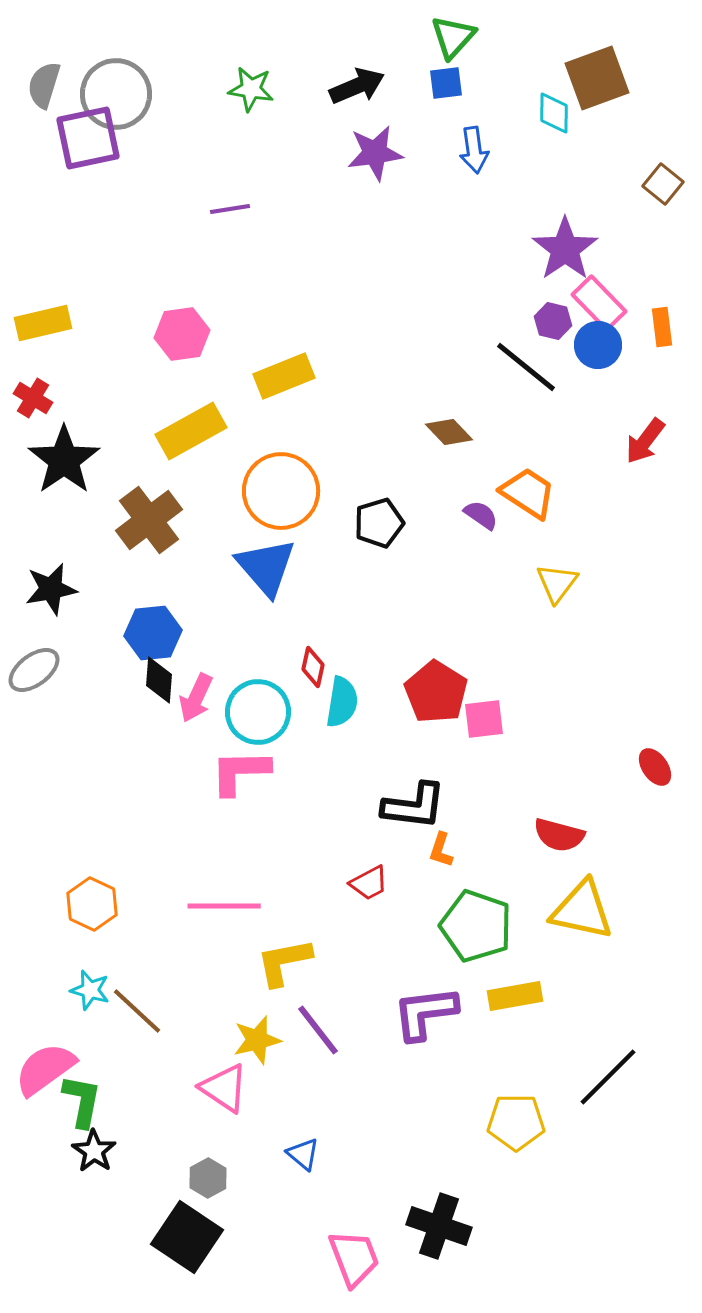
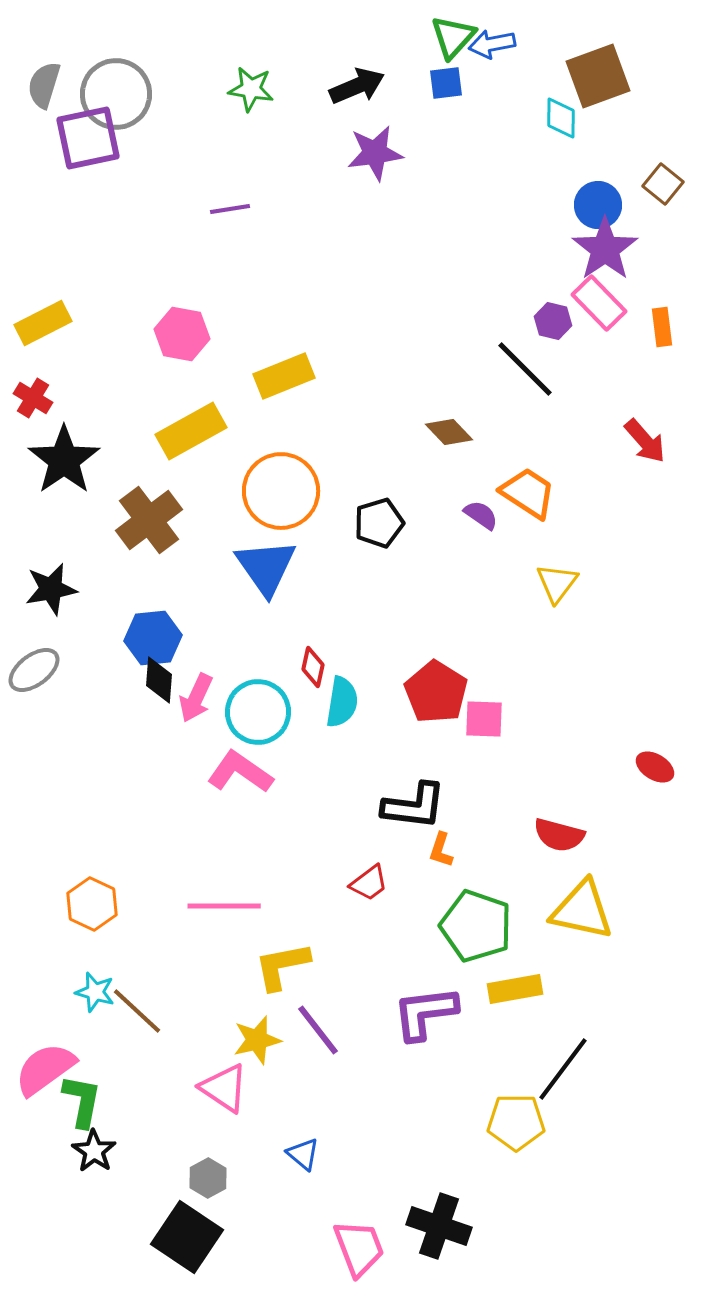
brown square at (597, 78): moved 1 px right, 2 px up
cyan diamond at (554, 113): moved 7 px right, 5 px down
blue arrow at (474, 150): moved 18 px right, 106 px up; rotated 87 degrees clockwise
purple star at (565, 249): moved 40 px right
yellow rectangle at (43, 323): rotated 14 degrees counterclockwise
pink hexagon at (182, 334): rotated 18 degrees clockwise
blue circle at (598, 345): moved 140 px up
black line at (526, 367): moved 1 px left, 2 px down; rotated 6 degrees clockwise
red arrow at (645, 441): rotated 78 degrees counterclockwise
blue triangle at (266, 567): rotated 6 degrees clockwise
blue hexagon at (153, 633): moved 5 px down
pink square at (484, 719): rotated 9 degrees clockwise
red ellipse at (655, 767): rotated 24 degrees counterclockwise
pink L-shape at (240, 772): rotated 36 degrees clockwise
red trapezoid at (369, 883): rotated 9 degrees counterclockwise
yellow L-shape at (284, 962): moved 2 px left, 4 px down
cyan star at (90, 990): moved 5 px right, 2 px down
yellow rectangle at (515, 996): moved 7 px up
black line at (608, 1077): moved 45 px left, 8 px up; rotated 8 degrees counterclockwise
pink trapezoid at (354, 1258): moved 5 px right, 10 px up
